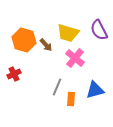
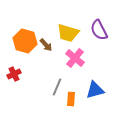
orange hexagon: moved 1 px right, 1 px down
